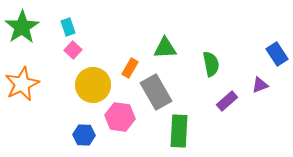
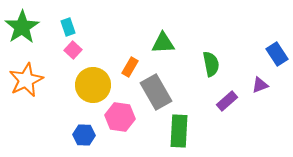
green triangle: moved 2 px left, 5 px up
orange rectangle: moved 1 px up
orange star: moved 4 px right, 4 px up
